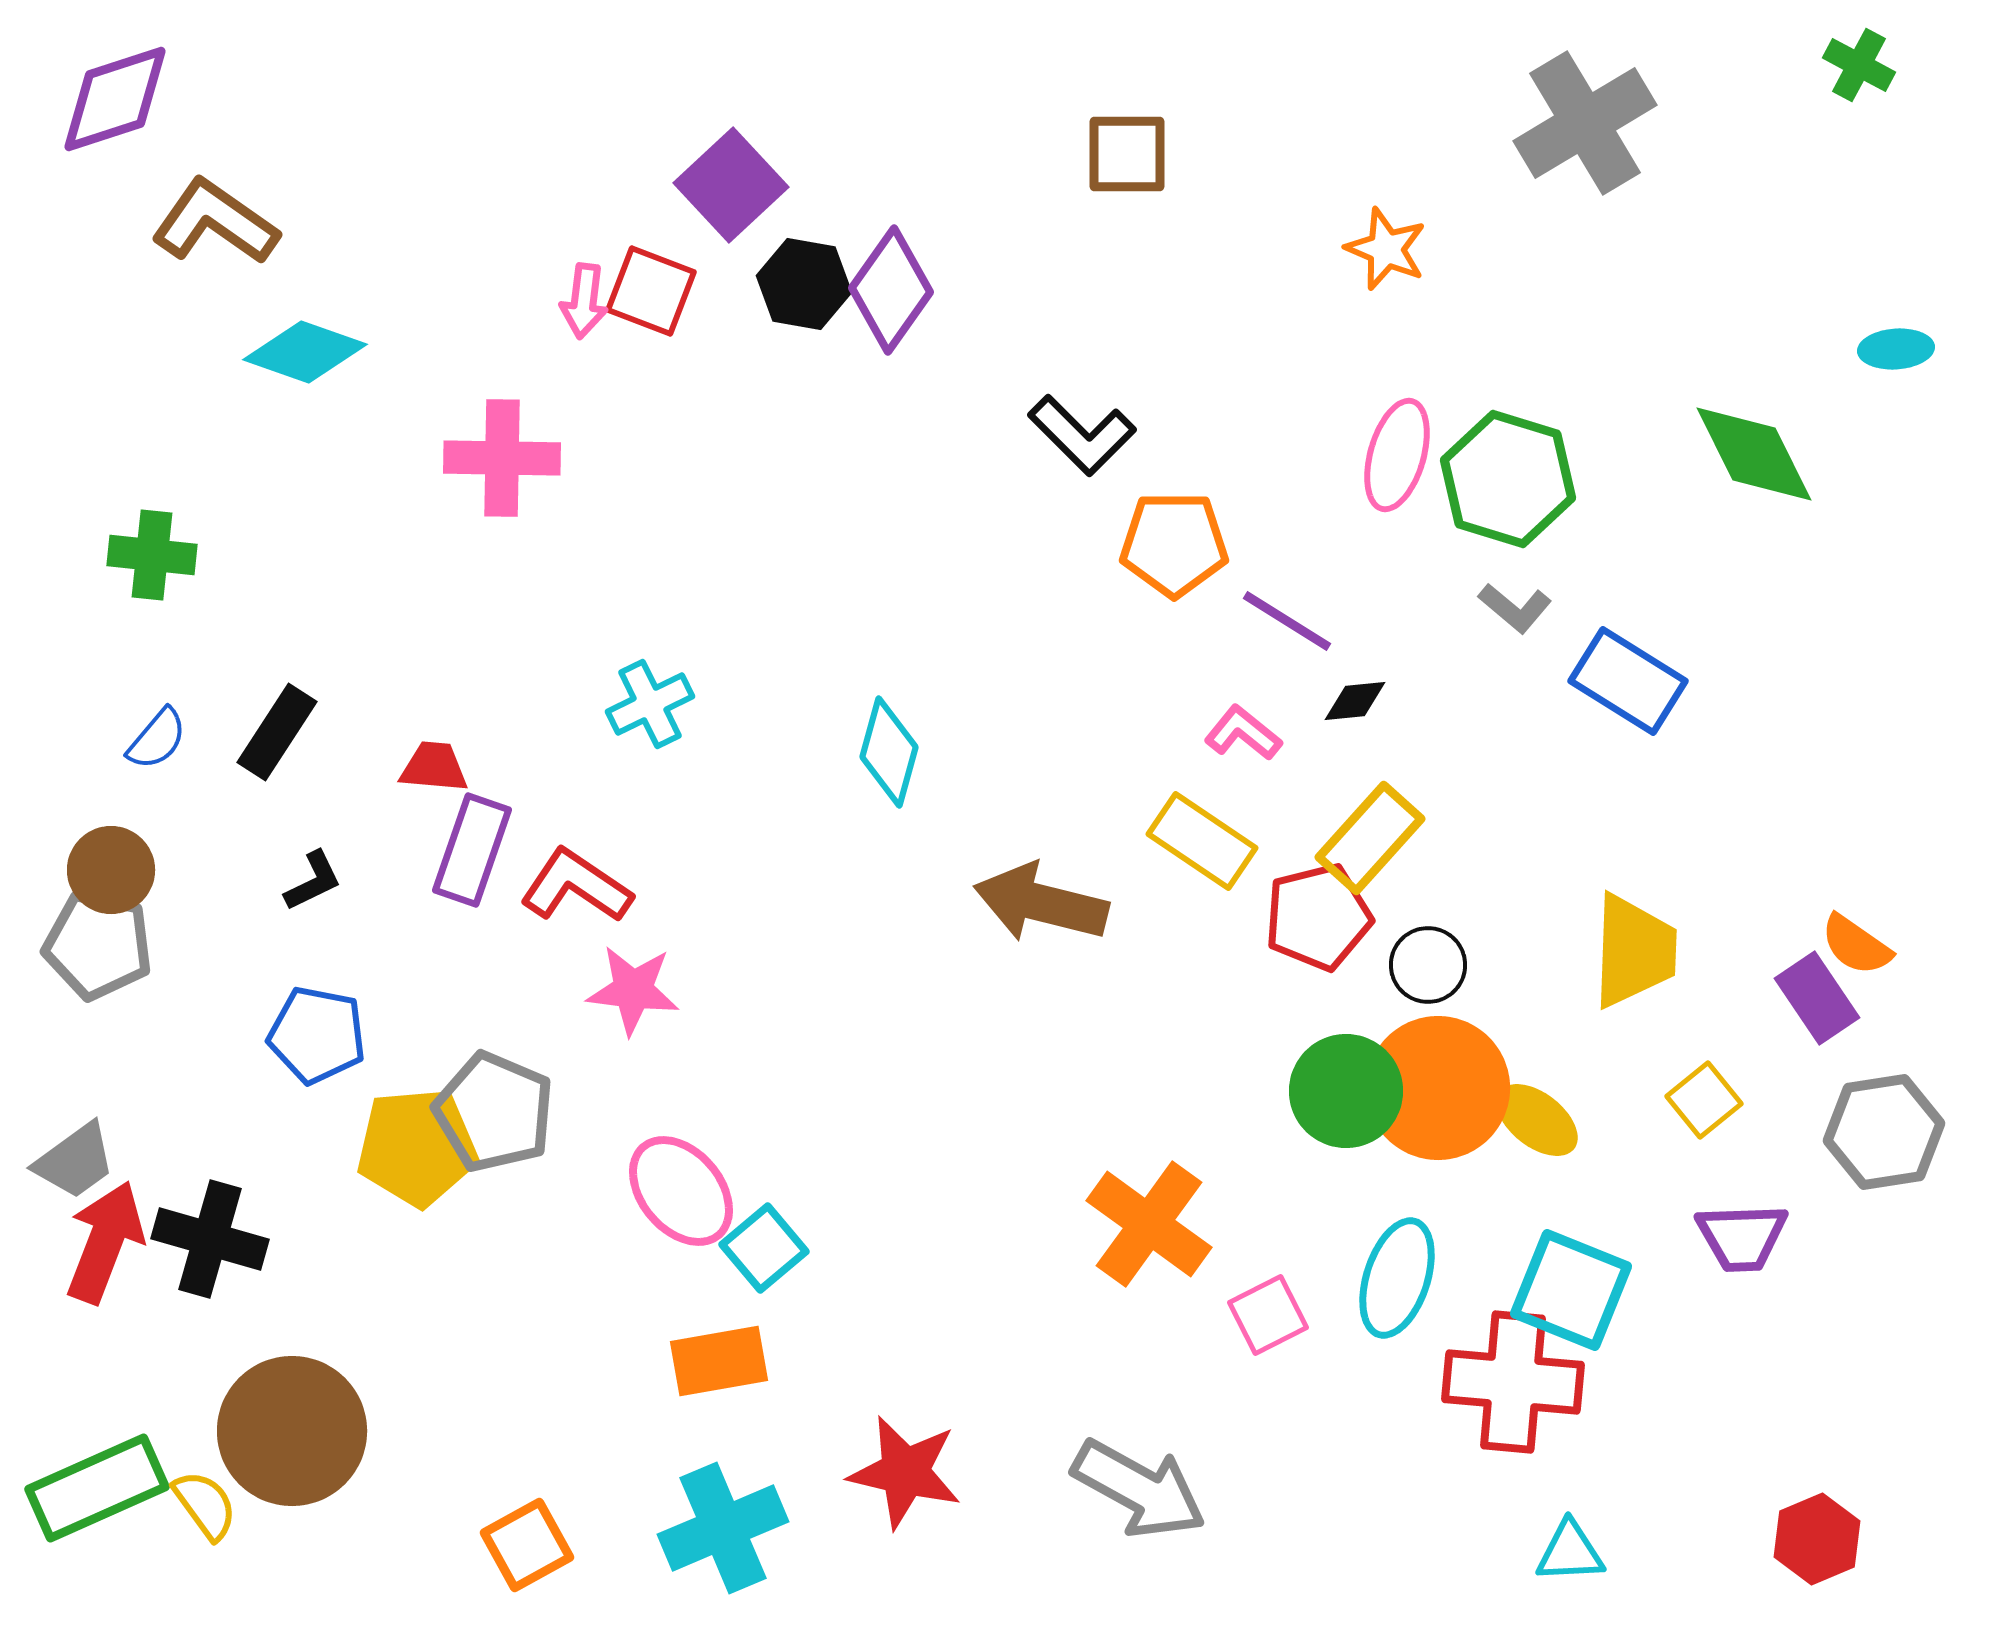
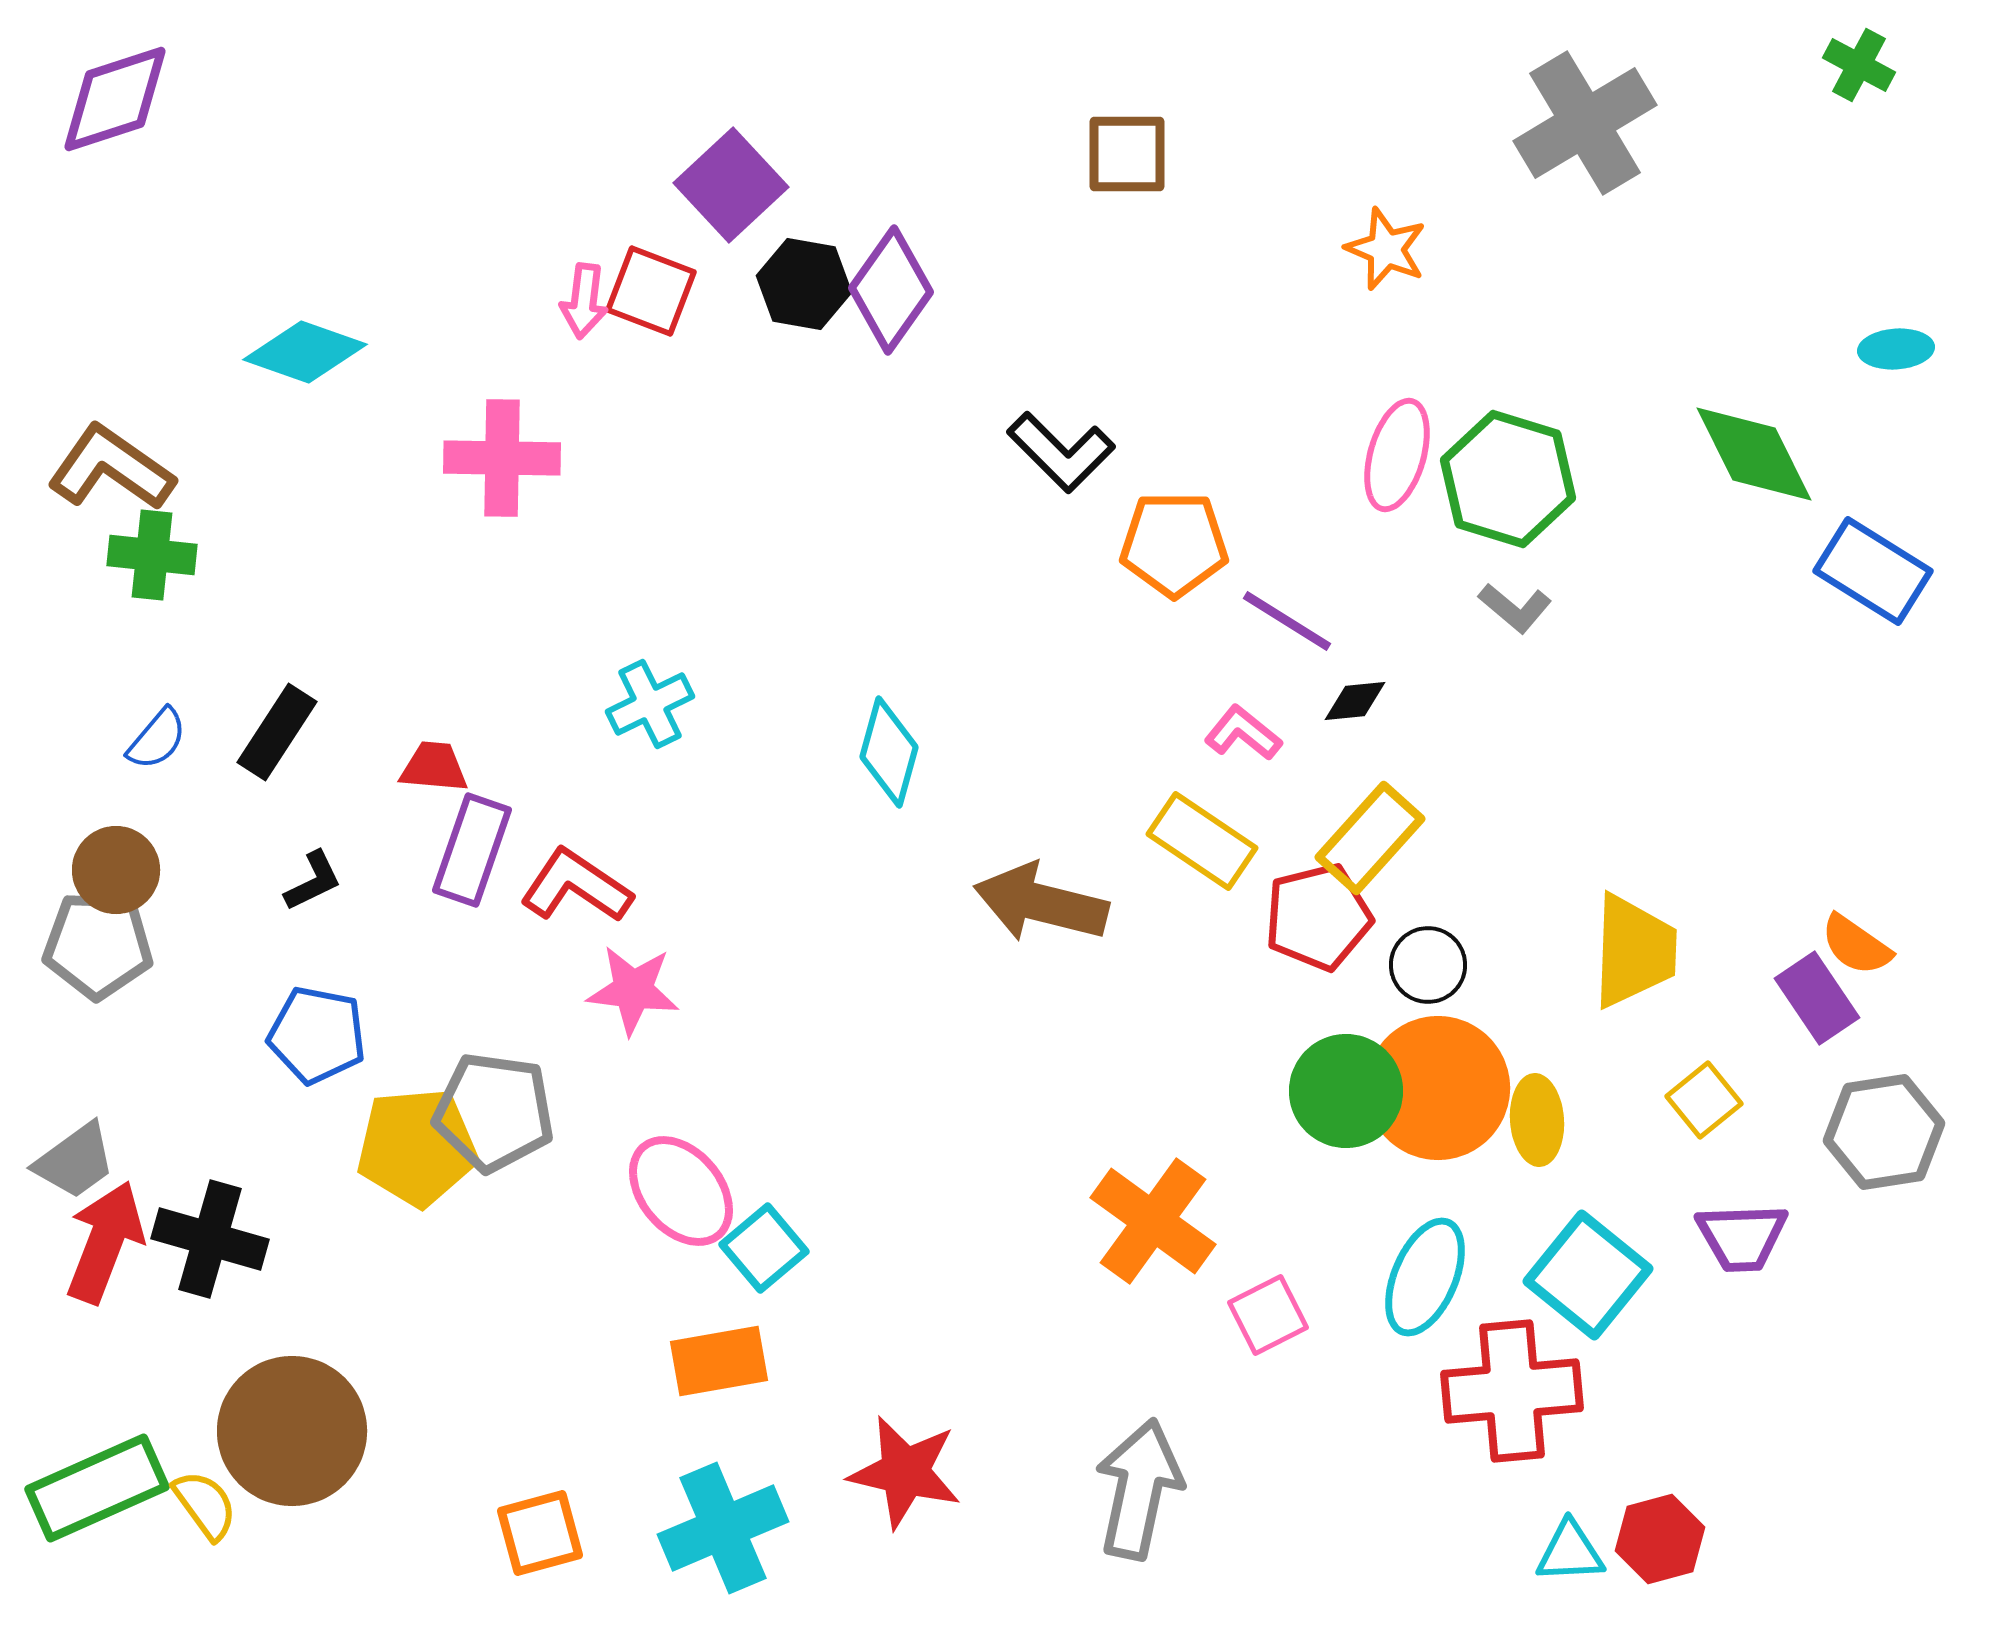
brown L-shape at (215, 222): moved 104 px left, 246 px down
black L-shape at (1082, 435): moved 21 px left, 17 px down
blue rectangle at (1628, 681): moved 245 px right, 110 px up
brown circle at (111, 870): moved 5 px right
gray pentagon at (98, 945): rotated 9 degrees counterclockwise
gray pentagon at (494, 1112): rotated 15 degrees counterclockwise
yellow ellipse at (1537, 1120): rotated 48 degrees clockwise
orange cross at (1149, 1224): moved 4 px right, 3 px up
cyan ellipse at (1397, 1278): moved 28 px right, 1 px up; rotated 5 degrees clockwise
cyan square at (1571, 1290): moved 17 px right, 15 px up; rotated 17 degrees clockwise
red cross at (1513, 1382): moved 1 px left, 9 px down; rotated 10 degrees counterclockwise
gray arrow at (1139, 1489): rotated 107 degrees counterclockwise
red hexagon at (1817, 1539): moved 157 px left; rotated 8 degrees clockwise
orange square at (527, 1545): moved 13 px right, 12 px up; rotated 14 degrees clockwise
